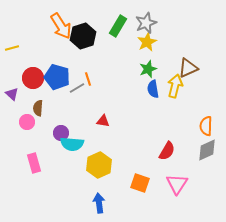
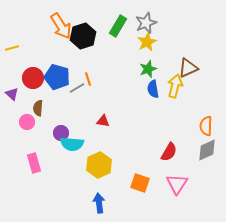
red semicircle: moved 2 px right, 1 px down
